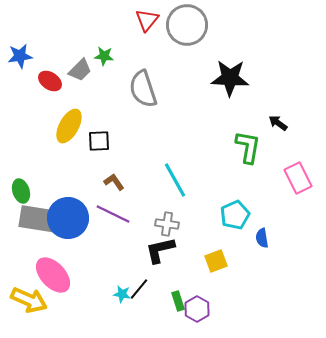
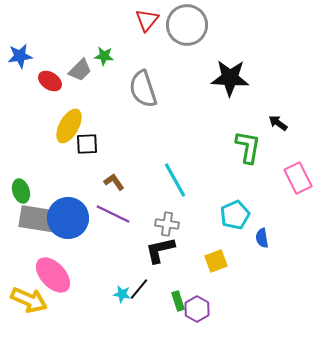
black square: moved 12 px left, 3 px down
